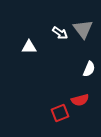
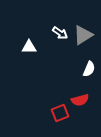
gray triangle: moved 6 px down; rotated 35 degrees clockwise
